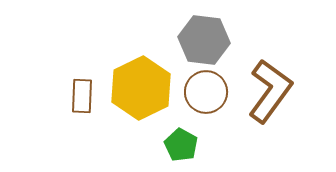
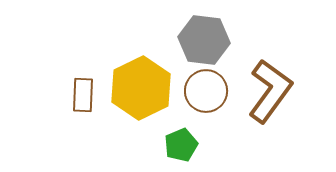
brown circle: moved 1 px up
brown rectangle: moved 1 px right, 1 px up
green pentagon: rotated 20 degrees clockwise
